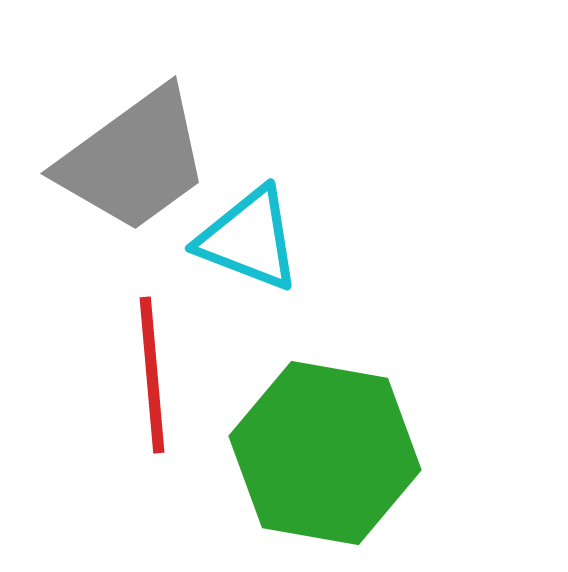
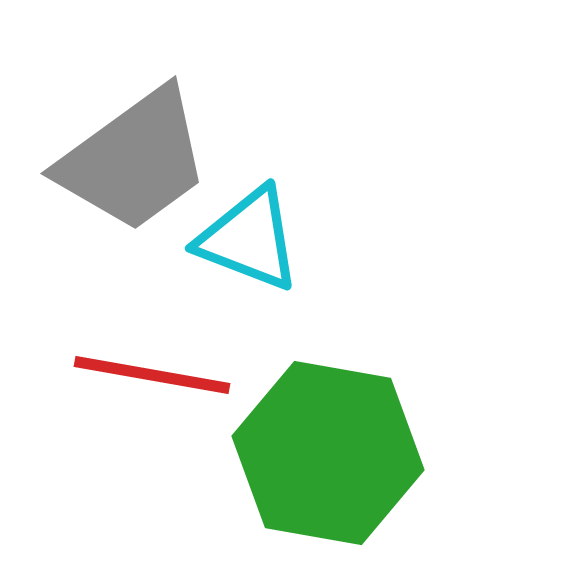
red line: rotated 75 degrees counterclockwise
green hexagon: moved 3 px right
